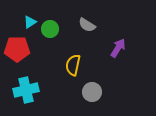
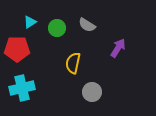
green circle: moved 7 px right, 1 px up
yellow semicircle: moved 2 px up
cyan cross: moved 4 px left, 2 px up
